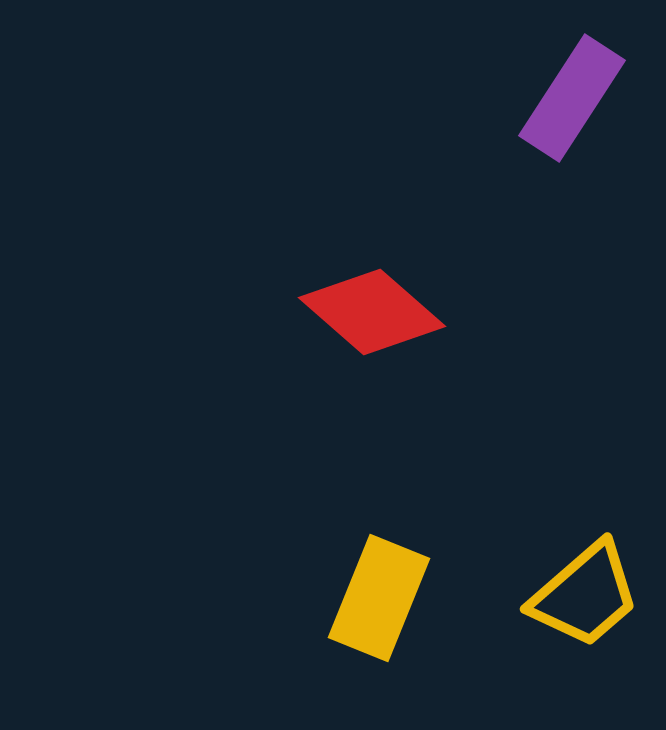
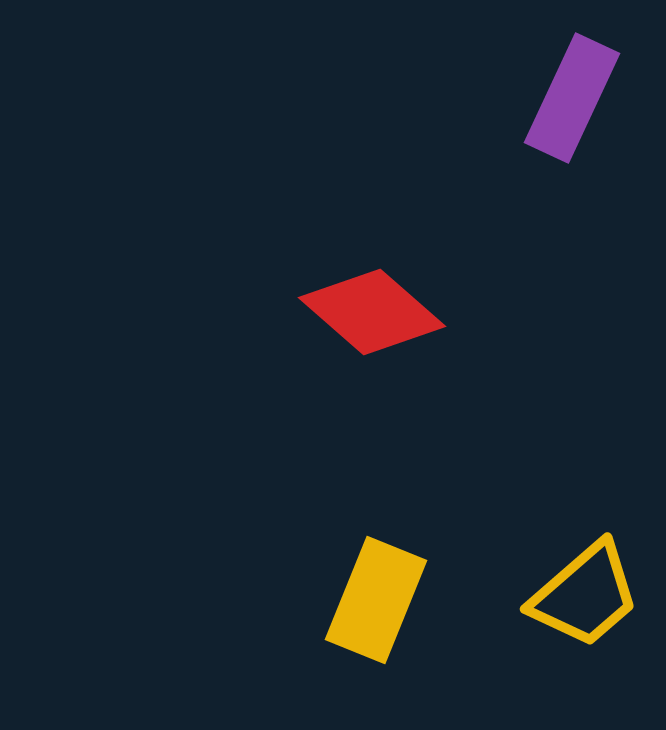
purple rectangle: rotated 8 degrees counterclockwise
yellow rectangle: moved 3 px left, 2 px down
